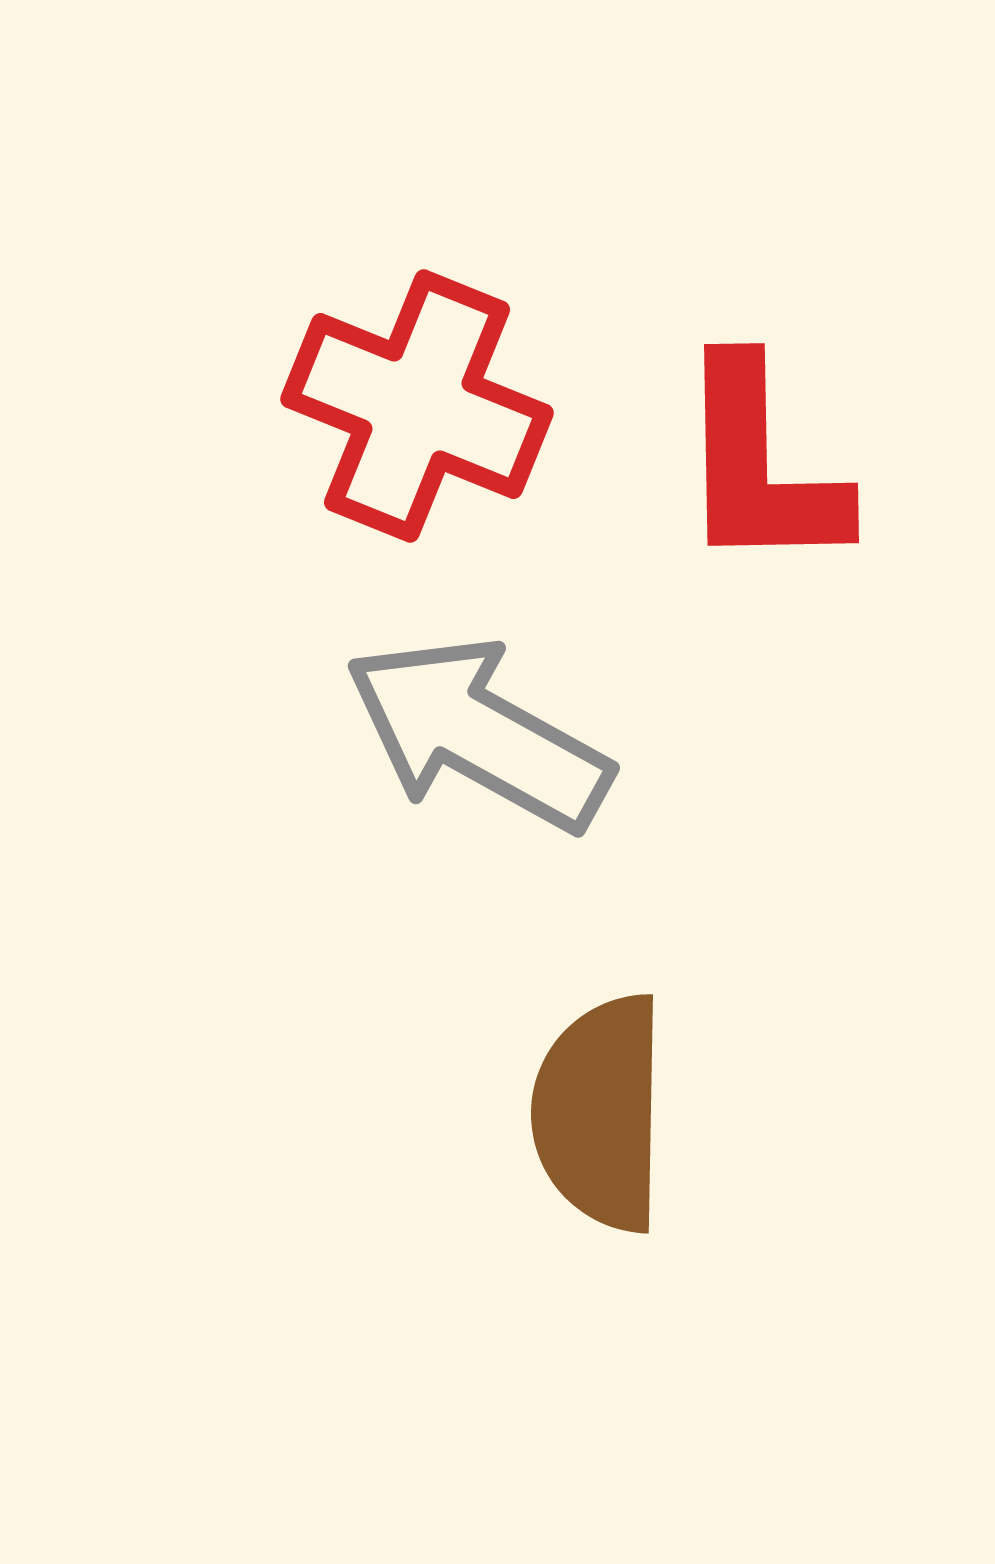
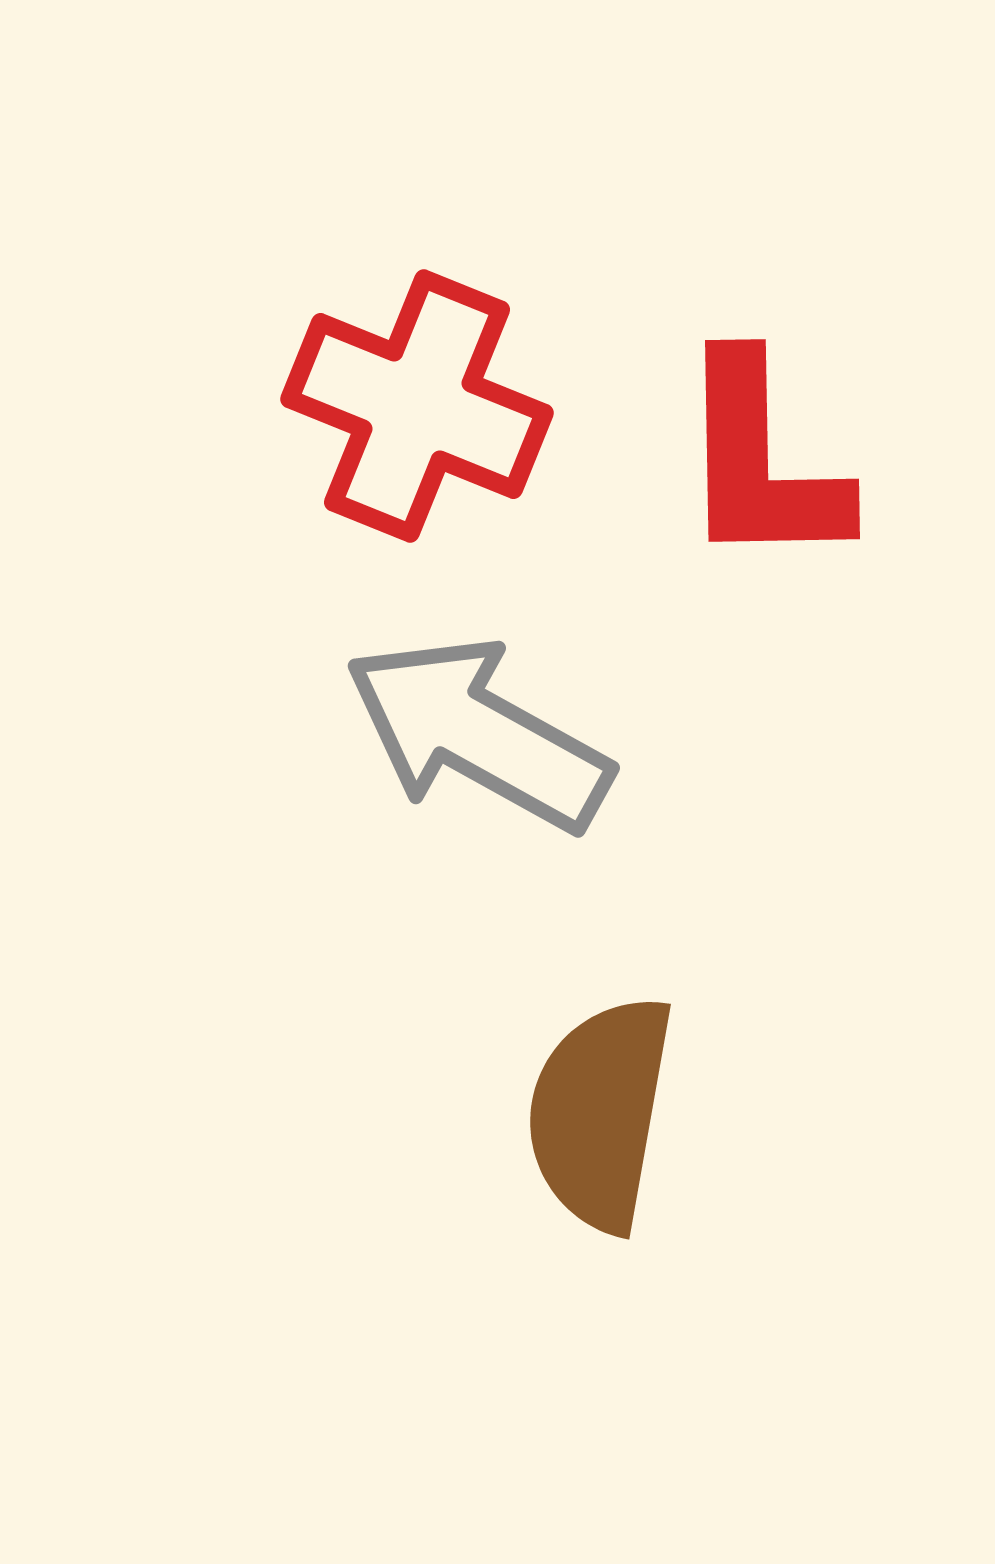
red L-shape: moved 1 px right, 4 px up
brown semicircle: rotated 9 degrees clockwise
